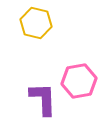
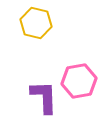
purple L-shape: moved 1 px right, 2 px up
